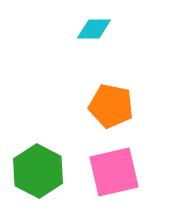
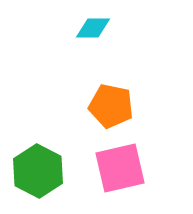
cyan diamond: moved 1 px left, 1 px up
pink square: moved 6 px right, 4 px up
